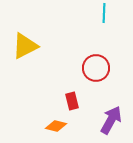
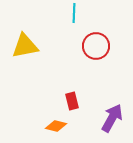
cyan line: moved 30 px left
yellow triangle: rotated 16 degrees clockwise
red circle: moved 22 px up
purple arrow: moved 1 px right, 2 px up
